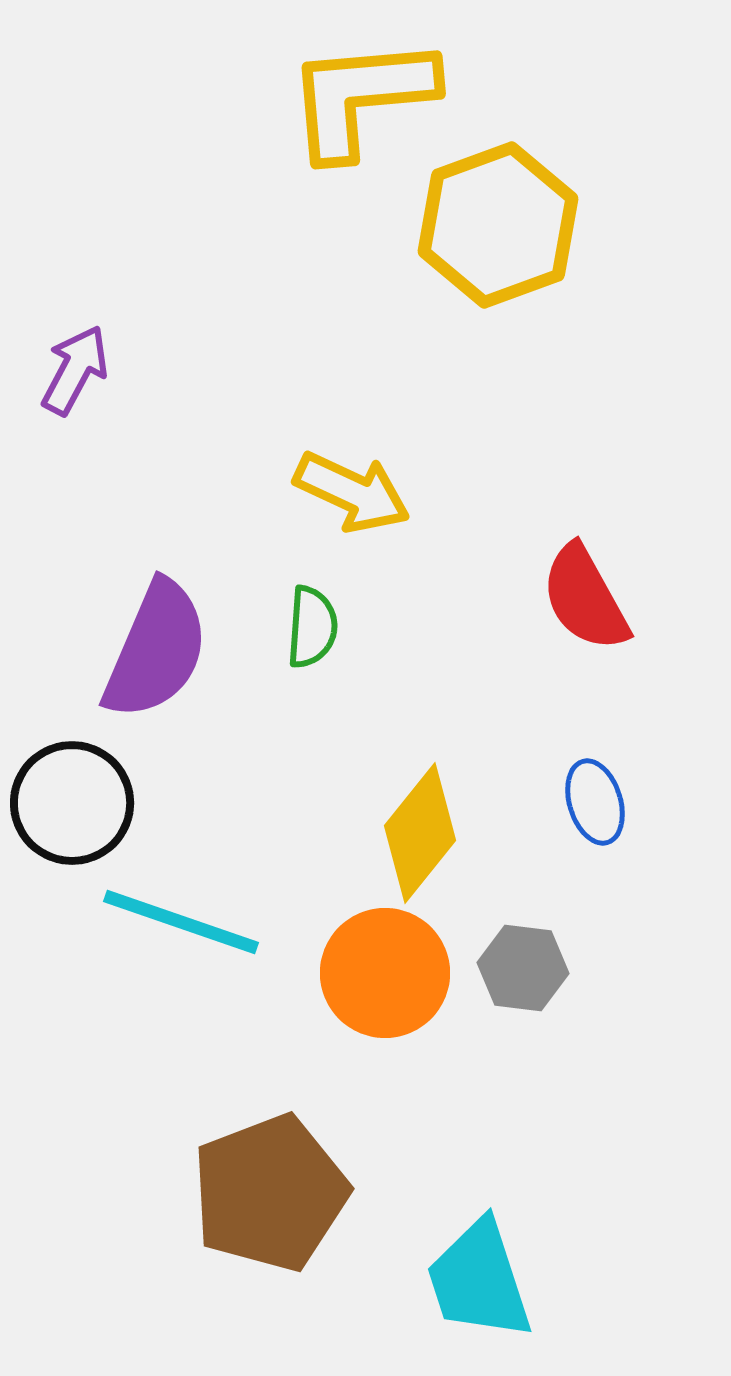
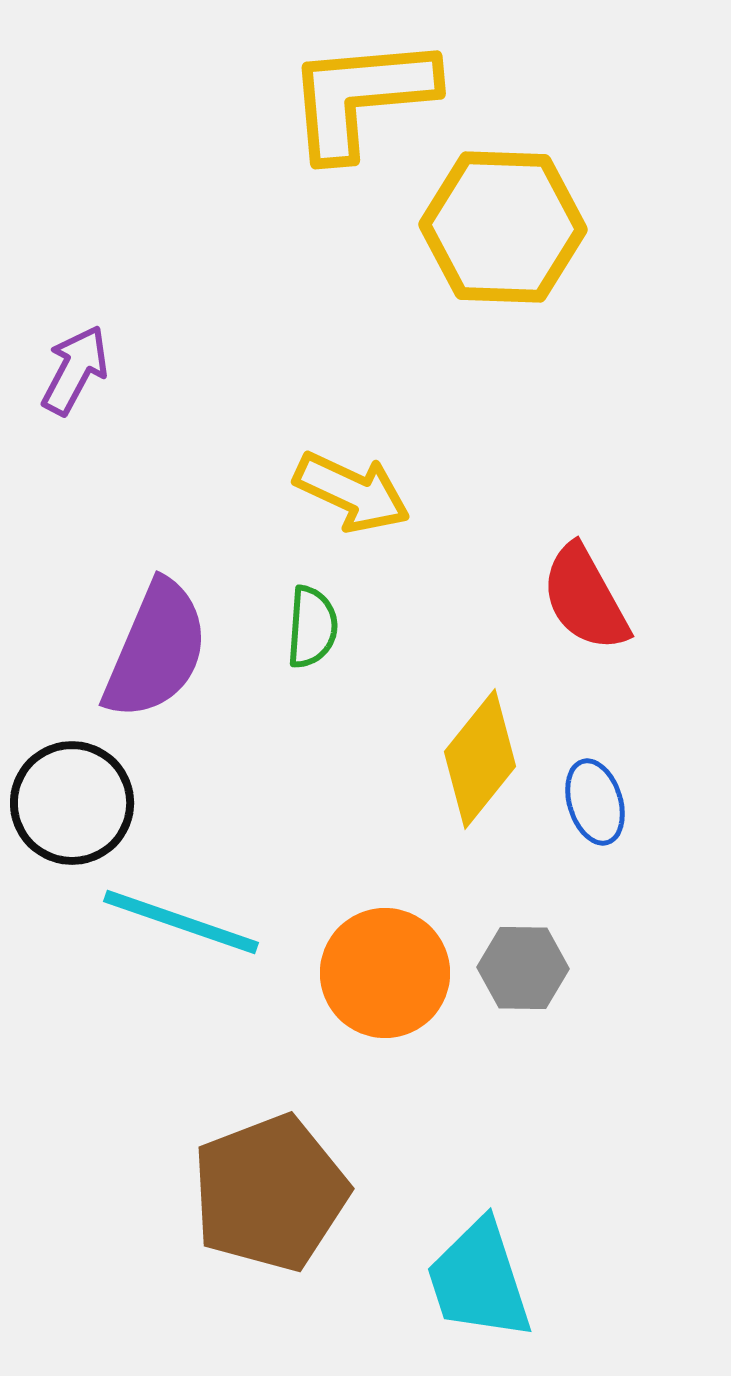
yellow hexagon: moved 5 px right, 2 px down; rotated 22 degrees clockwise
yellow diamond: moved 60 px right, 74 px up
gray hexagon: rotated 6 degrees counterclockwise
